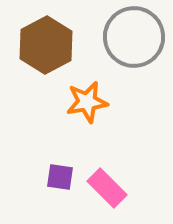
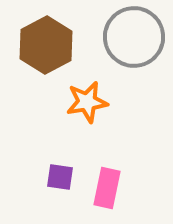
pink rectangle: rotated 57 degrees clockwise
